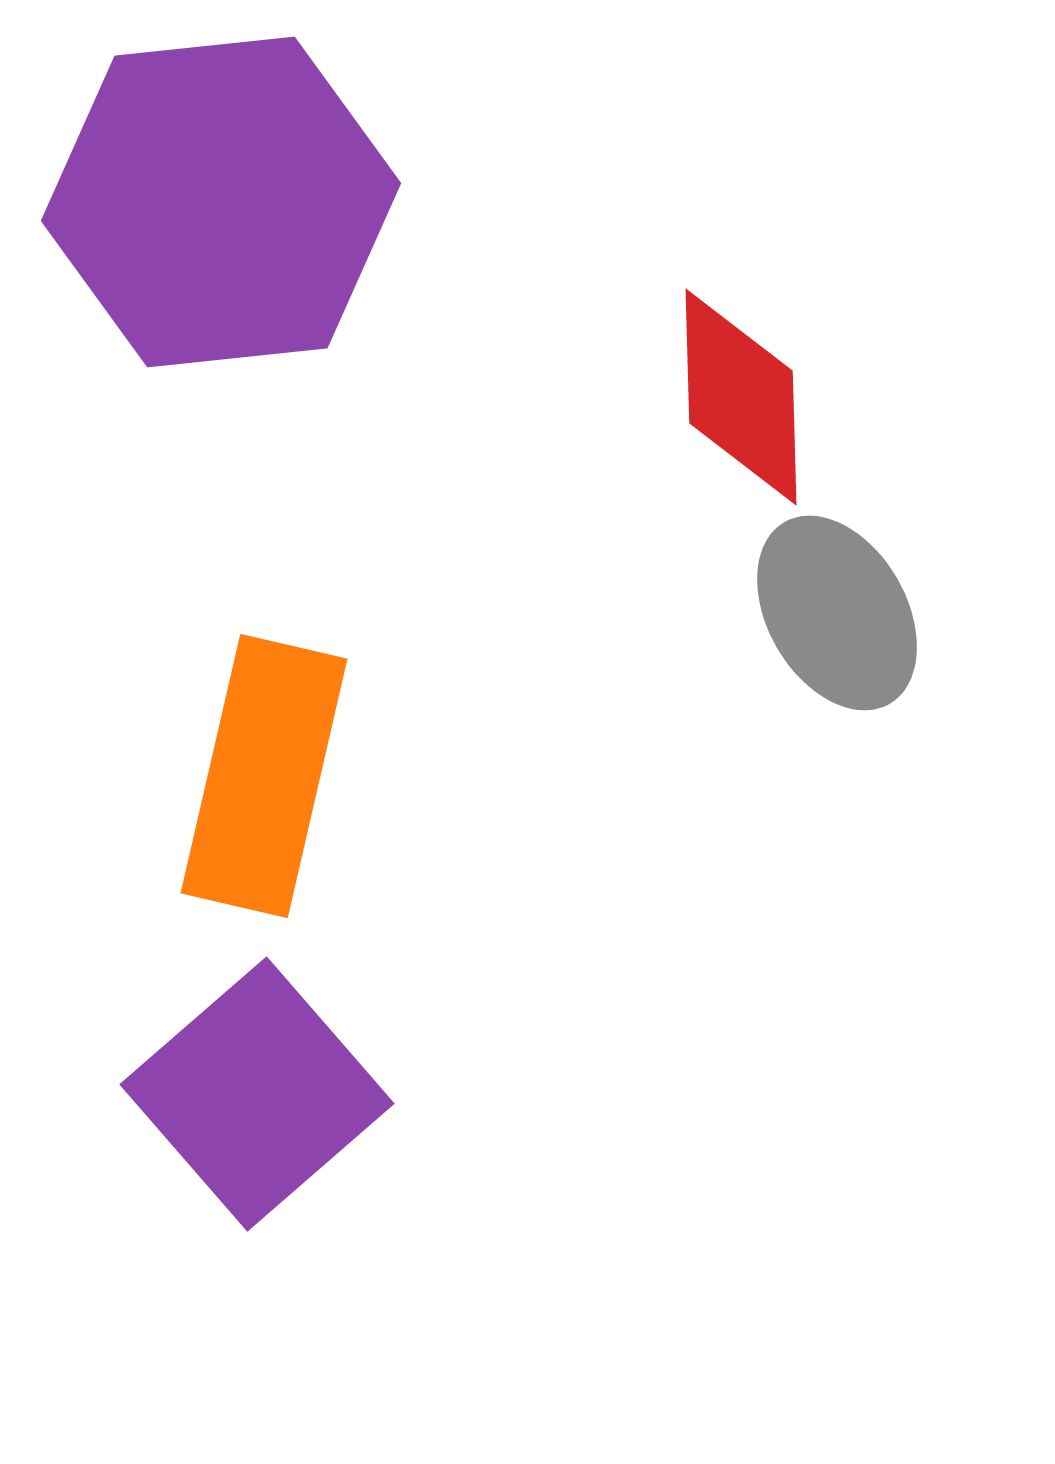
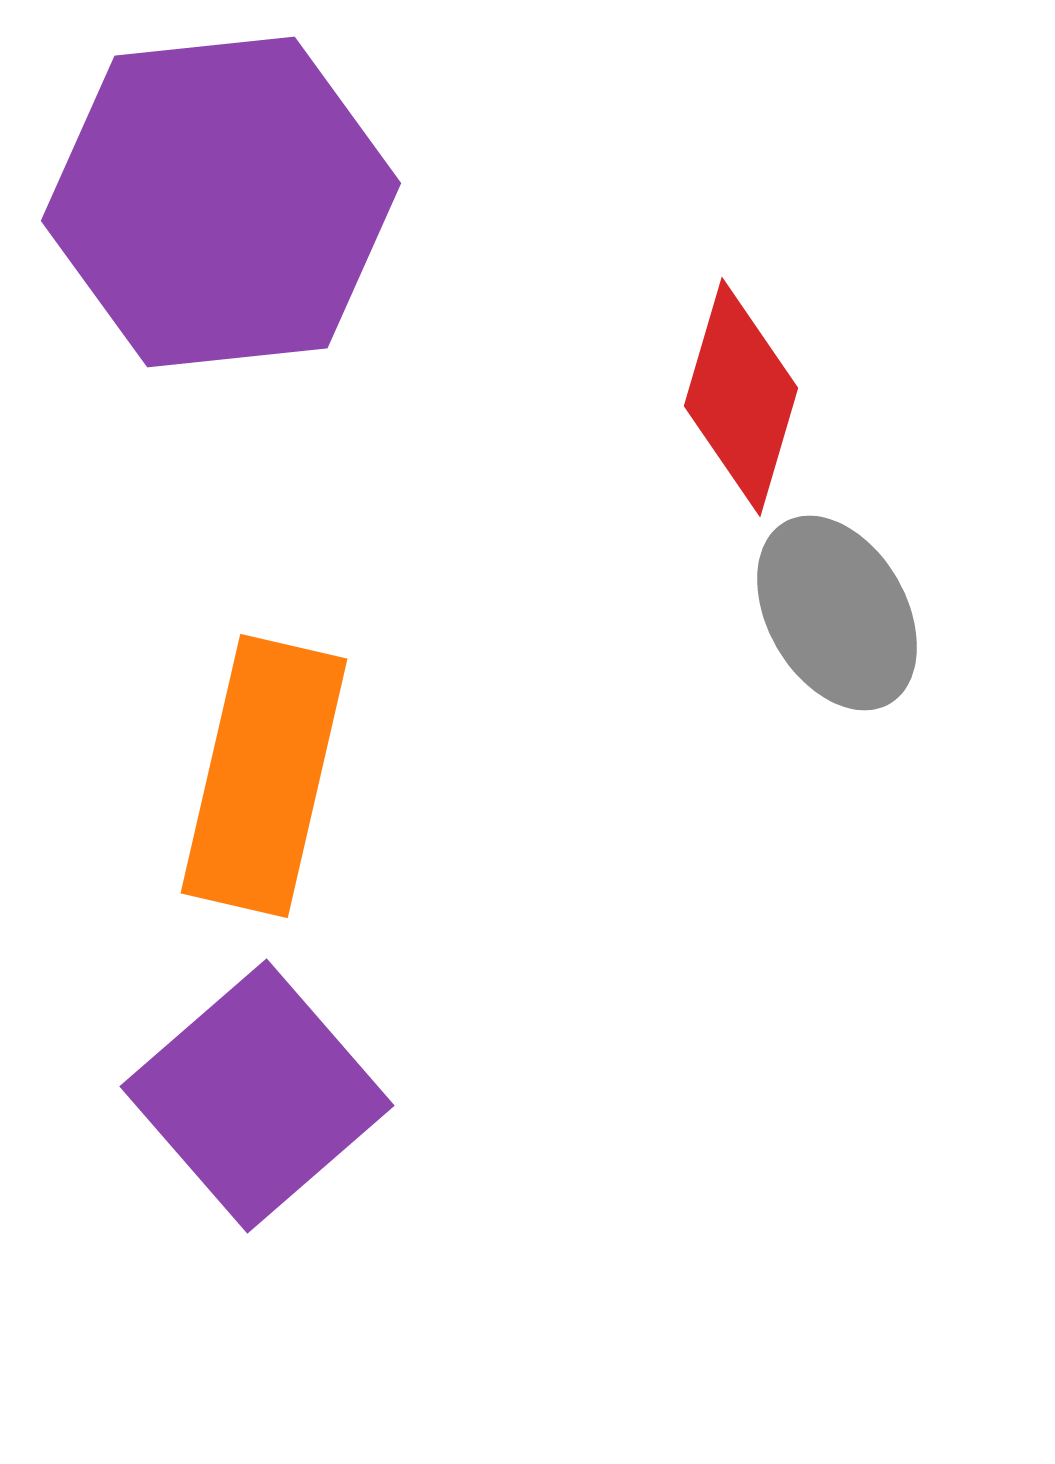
red diamond: rotated 18 degrees clockwise
purple square: moved 2 px down
